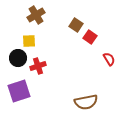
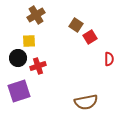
red square: rotated 24 degrees clockwise
red semicircle: rotated 32 degrees clockwise
